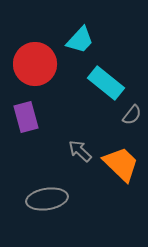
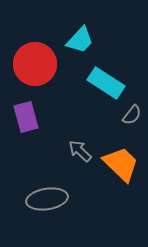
cyan rectangle: rotated 6 degrees counterclockwise
